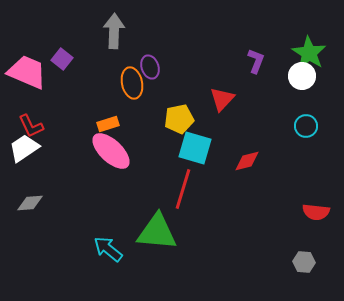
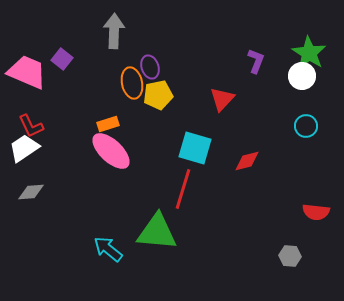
yellow pentagon: moved 21 px left, 24 px up
gray diamond: moved 1 px right, 11 px up
gray hexagon: moved 14 px left, 6 px up
